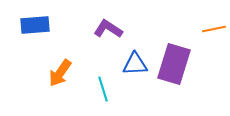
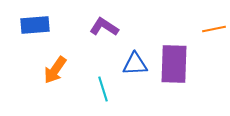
purple L-shape: moved 4 px left, 2 px up
purple rectangle: rotated 15 degrees counterclockwise
orange arrow: moved 5 px left, 3 px up
